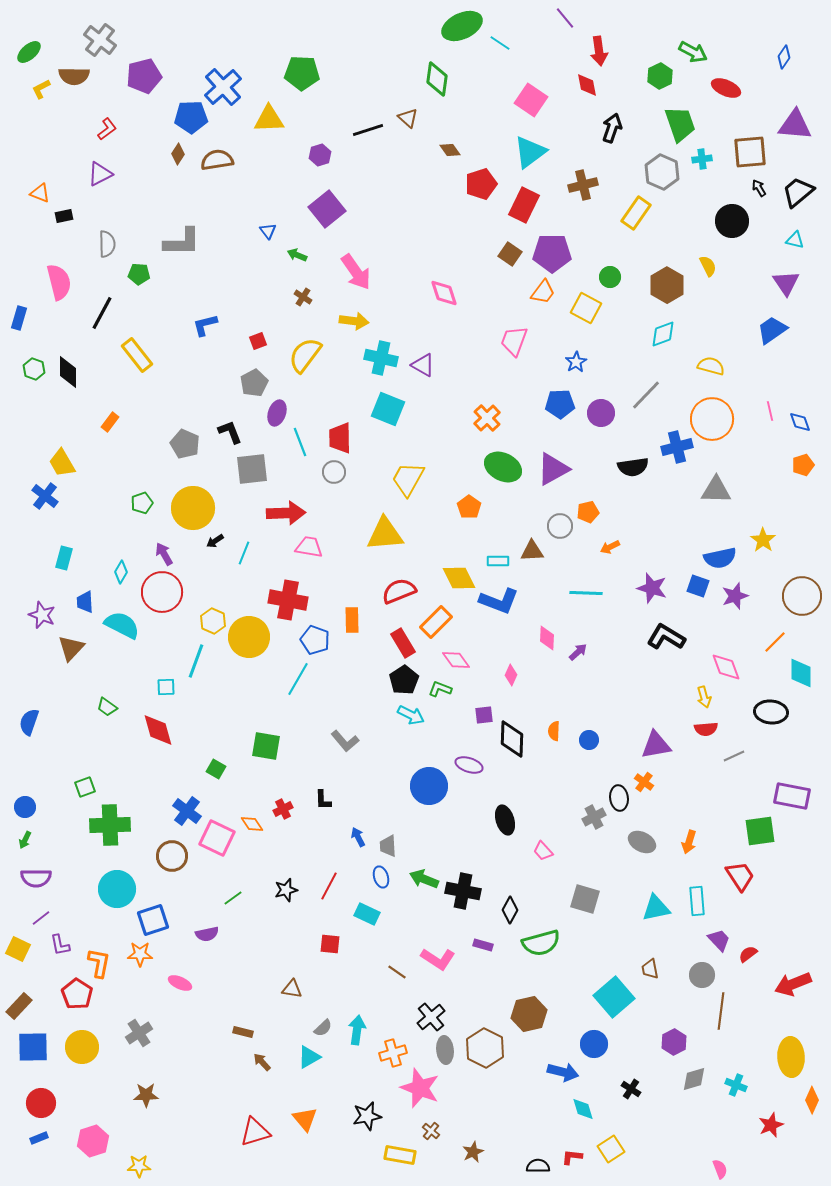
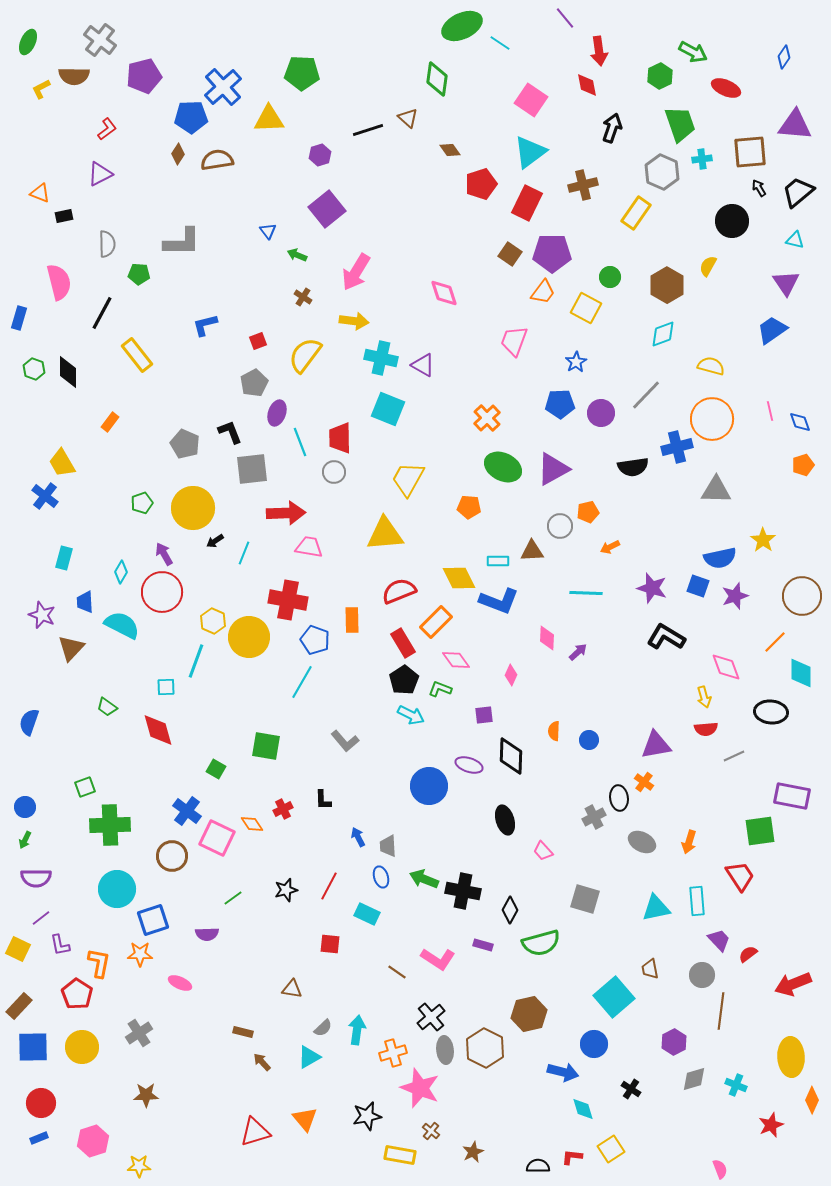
green ellipse at (29, 52): moved 1 px left, 10 px up; rotated 25 degrees counterclockwise
red rectangle at (524, 205): moved 3 px right, 2 px up
yellow semicircle at (708, 266): rotated 125 degrees counterclockwise
pink arrow at (356, 272): rotated 66 degrees clockwise
orange pentagon at (469, 507): rotated 30 degrees counterclockwise
cyan line at (298, 679): moved 4 px right, 3 px down
black diamond at (512, 739): moved 1 px left, 17 px down
purple semicircle at (207, 934): rotated 10 degrees clockwise
